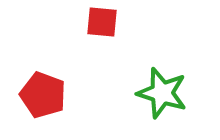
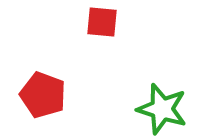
green star: moved 16 px down
